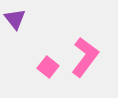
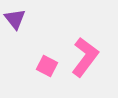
pink square: moved 1 px left, 1 px up; rotated 10 degrees counterclockwise
